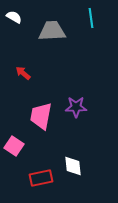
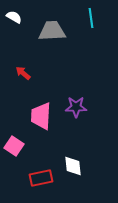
pink trapezoid: rotated 8 degrees counterclockwise
